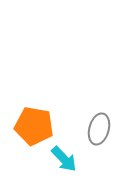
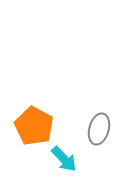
orange pentagon: rotated 18 degrees clockwise
